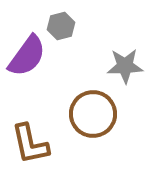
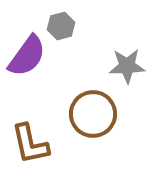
gray star: moved 2 px right
